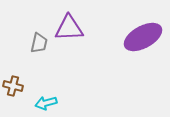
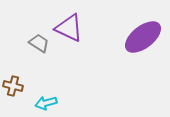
purple triangle: rotated 28 degrees clockwise
purple ellipse: rotated 9 degrees counterclockwise
gray trapezoid: rotated 70 degrees counterclockwise
